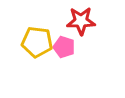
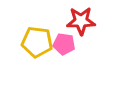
pink pentagon: moved 3 px up; rotated 10 degrees counterclockwise
